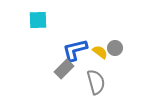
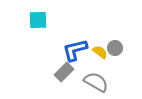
gray rectangle: moved 3 px down
gray semicircle: rotated 45 degrees counterclockwise
